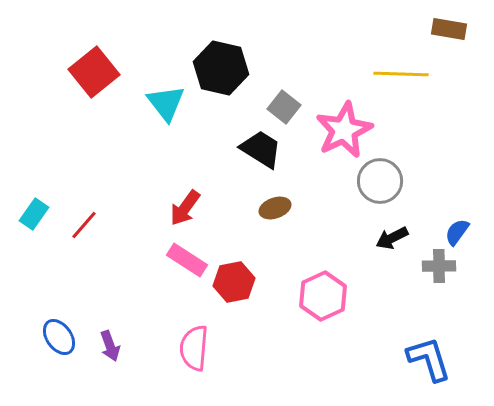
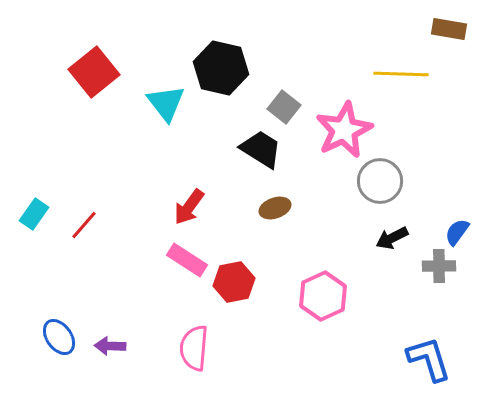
red arrow: moved 4 px right, 1 px up
purple arrow: rotated 112 degrees clockwise
